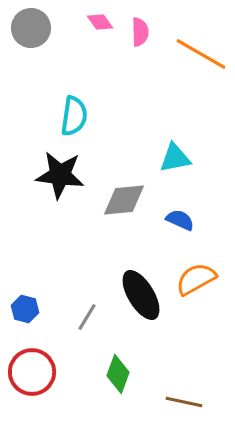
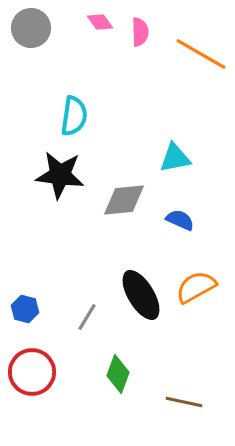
orange semicircle: moved 8 px down
